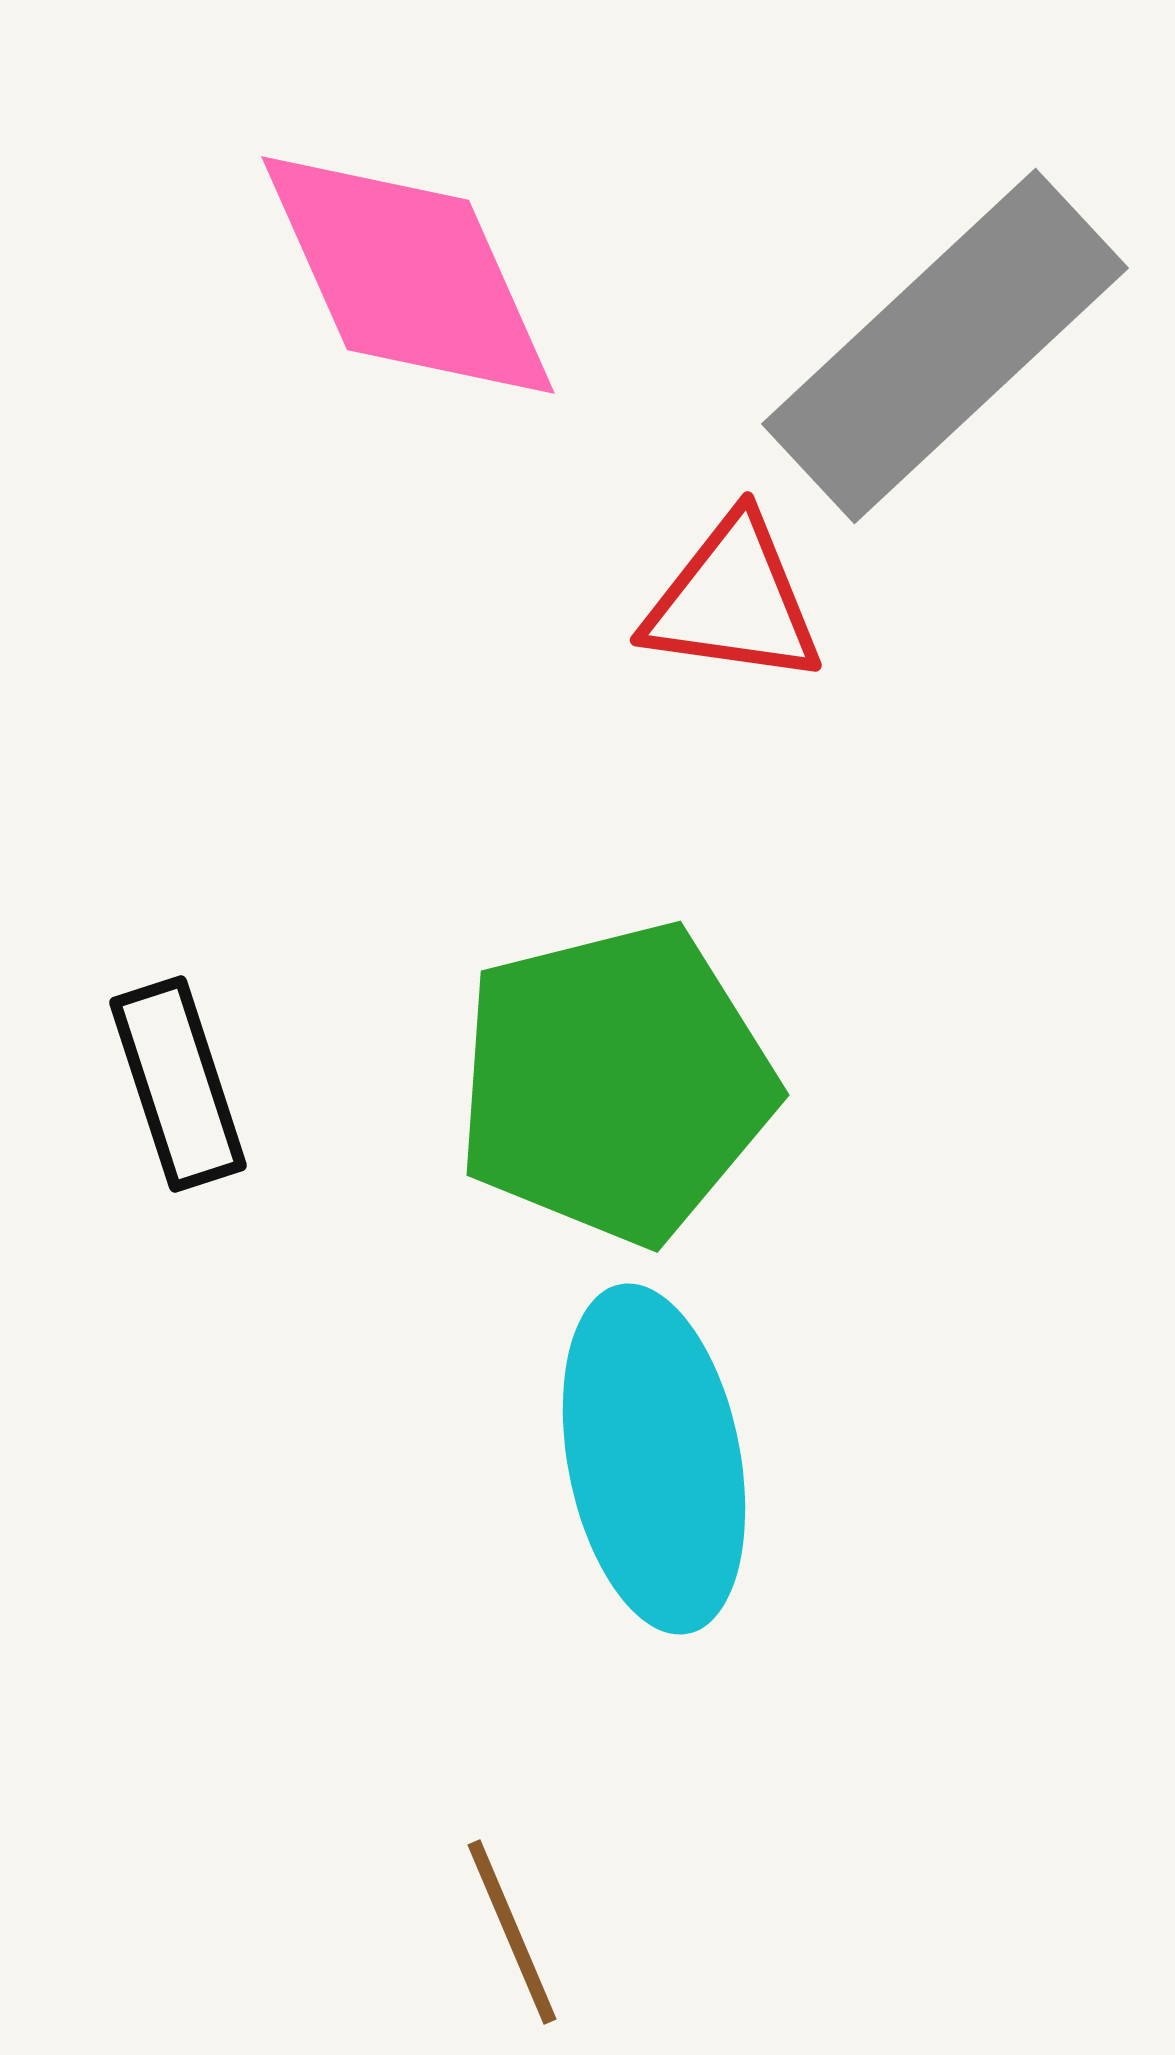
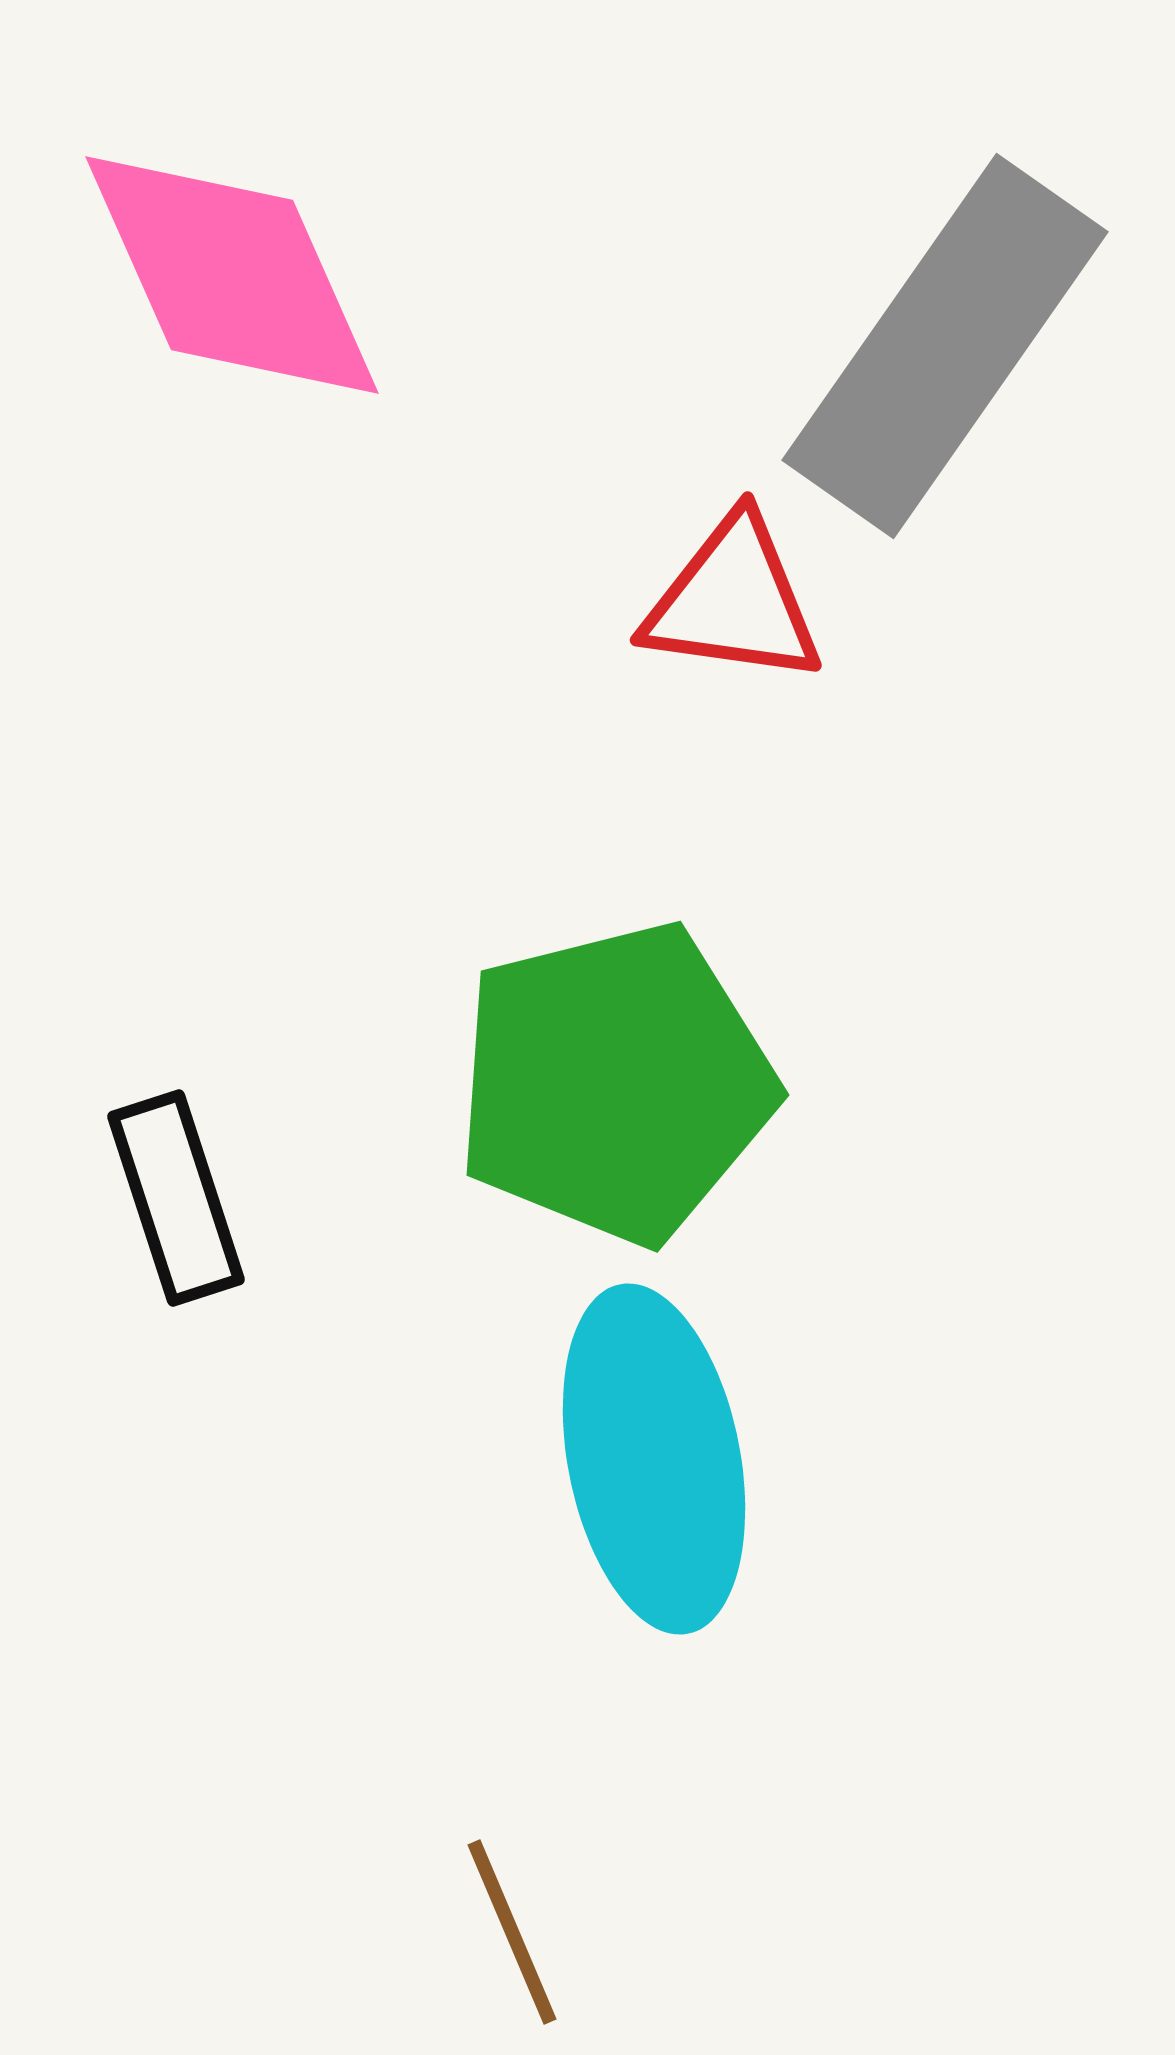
pink diamond: moved 176 px left
gray rectangle: rotated 12 degrees counterclockwise
black rectangle: moved 2 px left, 114 px down
